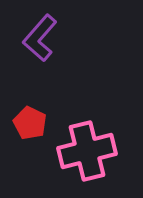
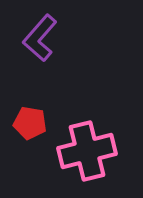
red pentagon: rotated 16 degrees counterclockwise
